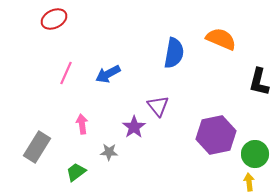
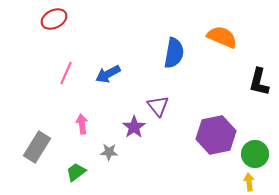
orange semicircle: moved 1 px right, 2 px up
